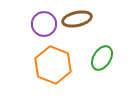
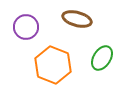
brown ellipse: rotated 28 degrees clockwise
purple circle: moved 18 px left, 3 px down
